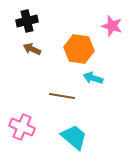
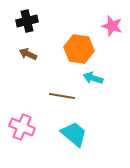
brown arrow: moved 4 px left, 5 px down
cyan trapezoid: moved 3 px up
